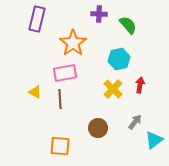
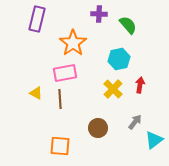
yellow triangle: moved 1 px right, 1 px down
